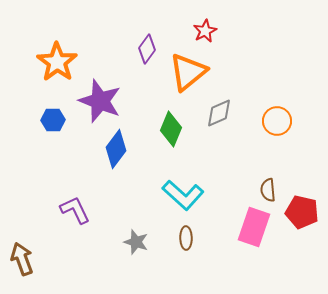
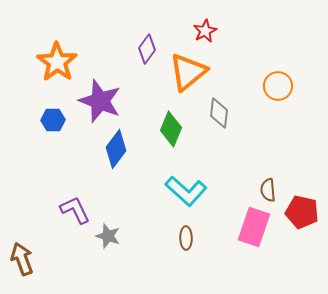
gray diamond: rotated 60 degrees counterclockwise
orange circle: moved 1 px right, 35 px up
cyan L-shape: moved 3 px right, 4 px up
gray star: moved 28 px left, 6 px up
